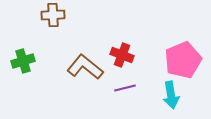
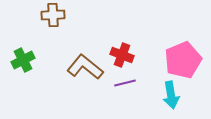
green cross: moved 1 px up; rotated 10 degrees counterclockwise
purple line: moved 5 px up
